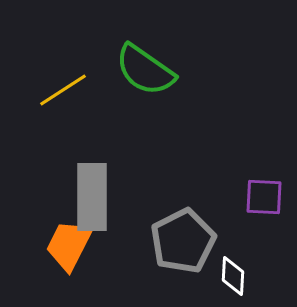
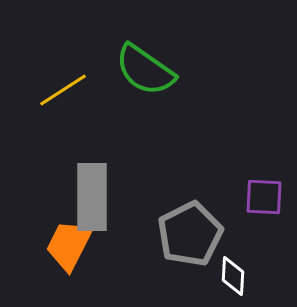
gray pentagon: moved 7 px right, 7 px up
